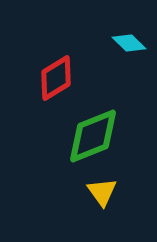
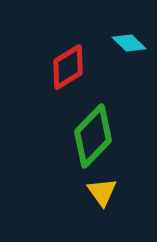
red diamond: moved 12 px right, 11 px up
green diamond: rotated 24 degrees counterclockwise
